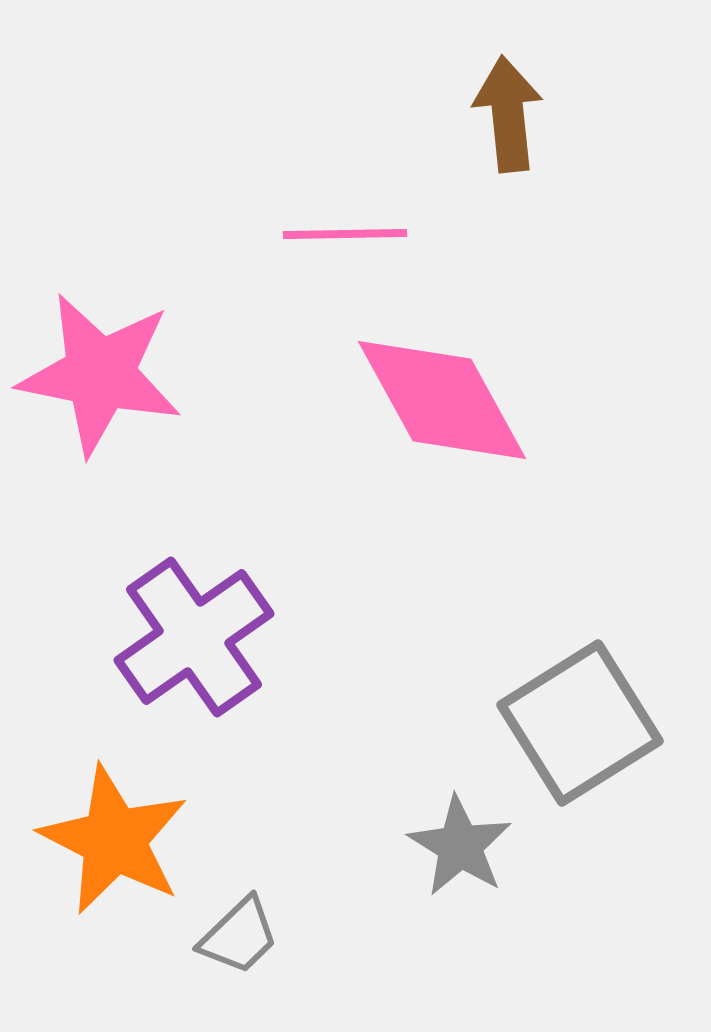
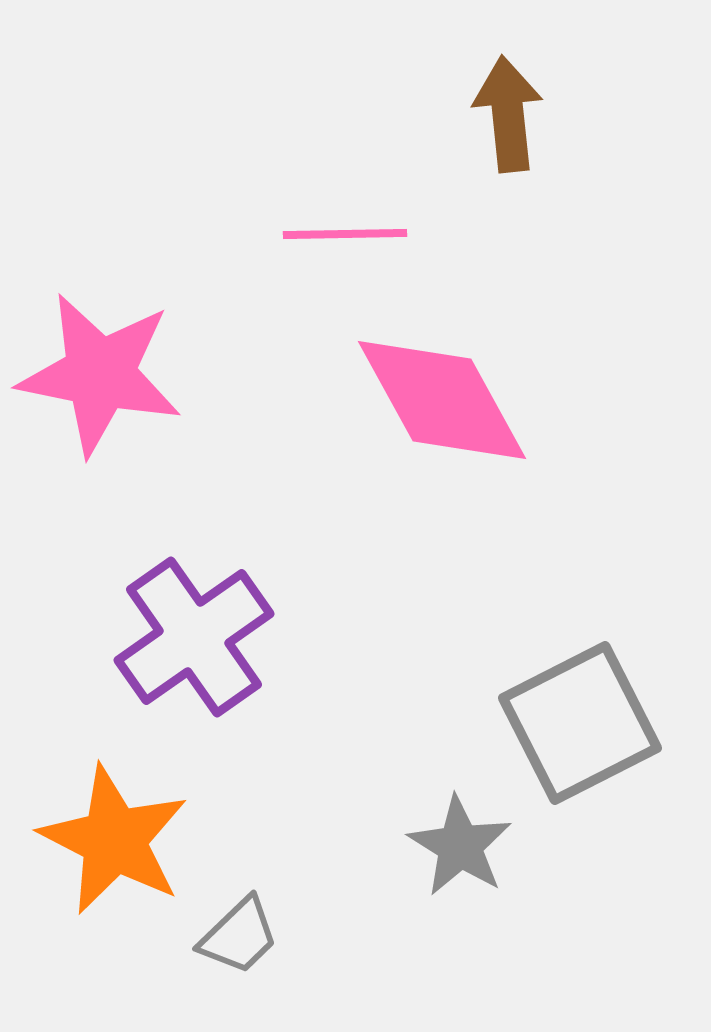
gray square: rotated 5 degrees clockwise
